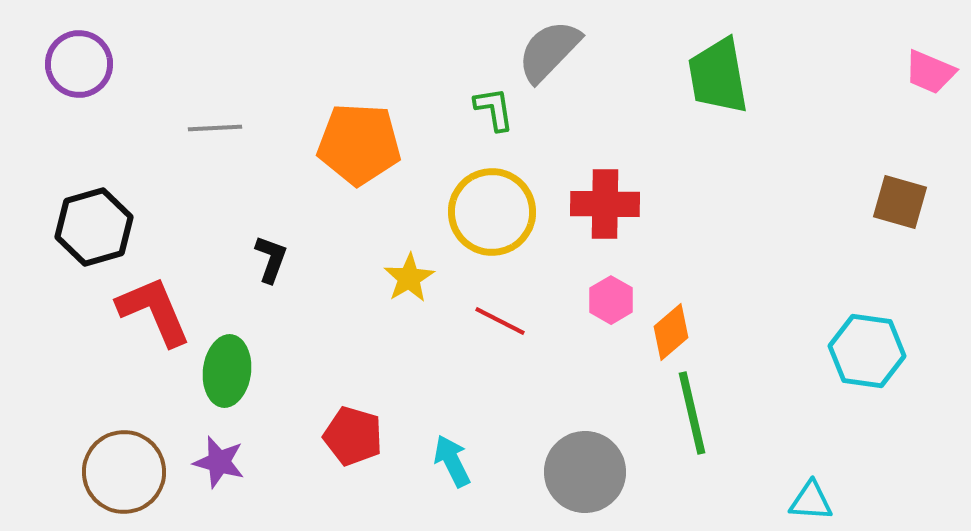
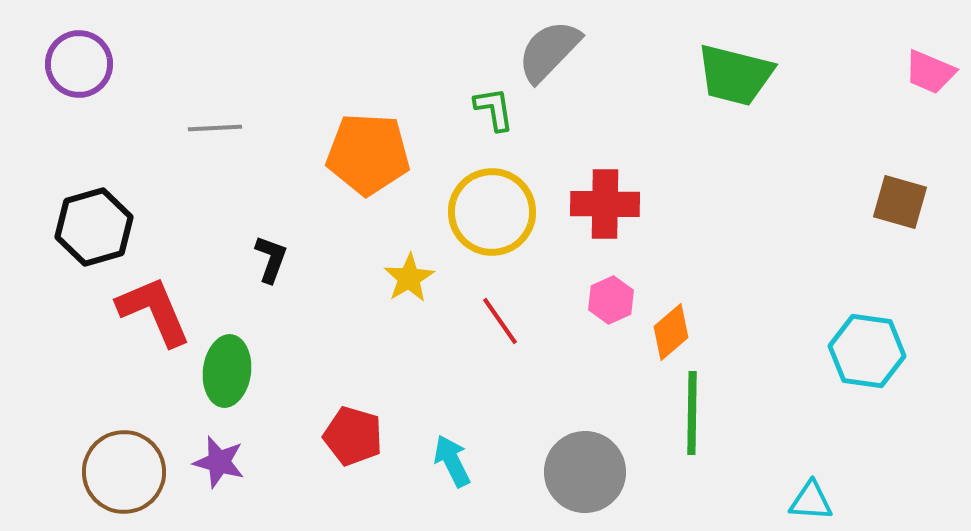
green trapezoid: moved 17 px right, 1 px up; rotated 66 degrees counterclockwise
orange pentagon: moved 9 px right, 10 px down
pink hexagon: rotated 6 degrees clockwise
red line: rotated 28 degrees clockwise
green line: rotated 14 degrees clockwise
